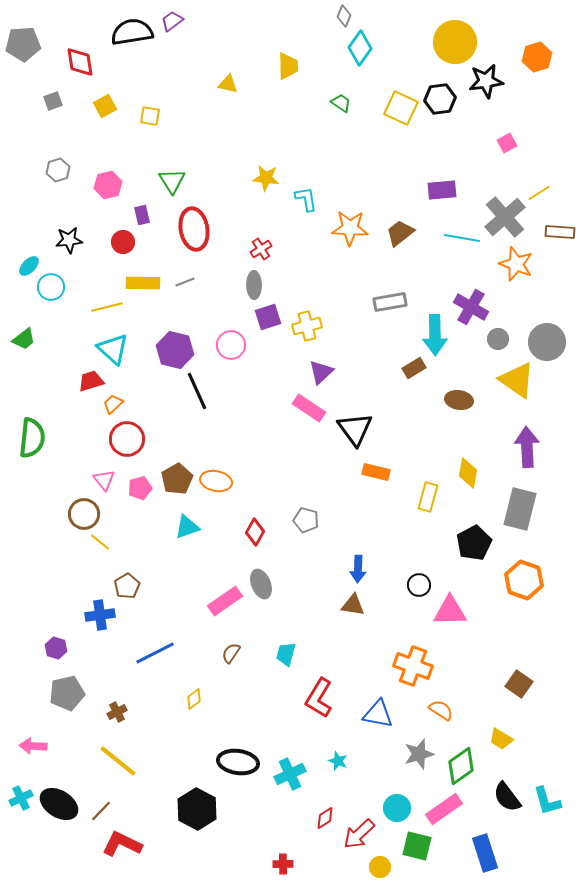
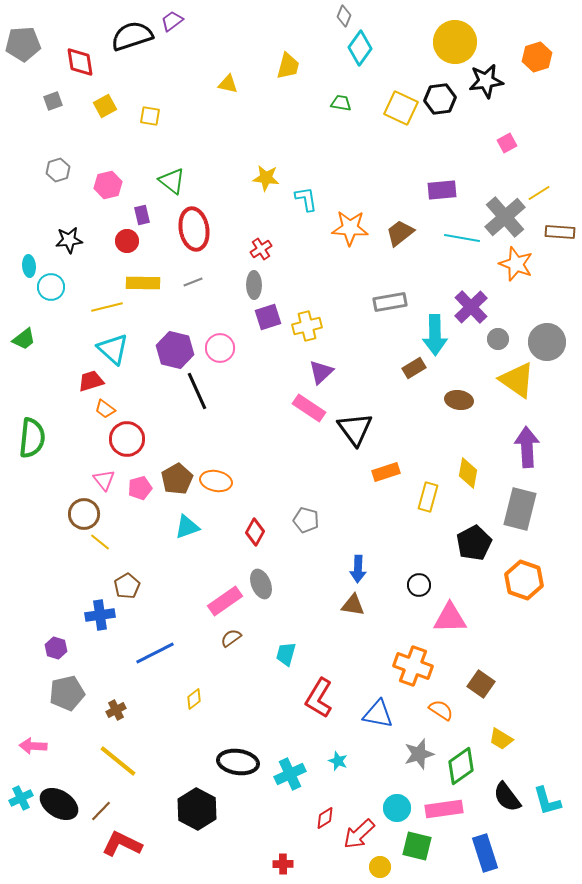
black semicircle at (132, 32): moved 4 px down; rotated 9 degrees counterclockwise
yellow trapezoid at (288, 66): rotated 16 degrees clockwise
green trapezoid at (341, 103): rotated 25 degrees counterclockwise
green triangle at (172, 181): rotated 20 degrees counterclockwise
red circle at (123, 242): moved 4 px right, 1 px up
cyan ellipse at (29, 266): rotated 50 degrees counterclockwise
gray line at (185, 282): moved 8 px right
purple cross at (471, 307): rotated 16 degrees clockwise
pink circle at (231, 345): moved 11 px left, 3 px down
orange trapezoid at (113, 404): moved 8 px left, 5 px down; rotated 100 degrees counterclockwise
orange rectangle at (376, 472): moved 10 px right; rotated 32 degrees counterclockwise
pink triangle at (450, 611): moved 7 px down
brown semicircle at (231, 653): moved 15 px up; rotated 20 degrees clockwise
brown square at (519, 684): moved 38 px left
brown cross at (117, 712): moved 1 px left, 2 px up
pink rectangle at (444, 809): rotated 27 degrees clockwise
